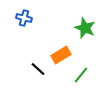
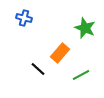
orange rectangle: moved 1 px left, 2 px up; rotated 18 degrees counterclockwise
green line: rotated 24 degrees clockwise
